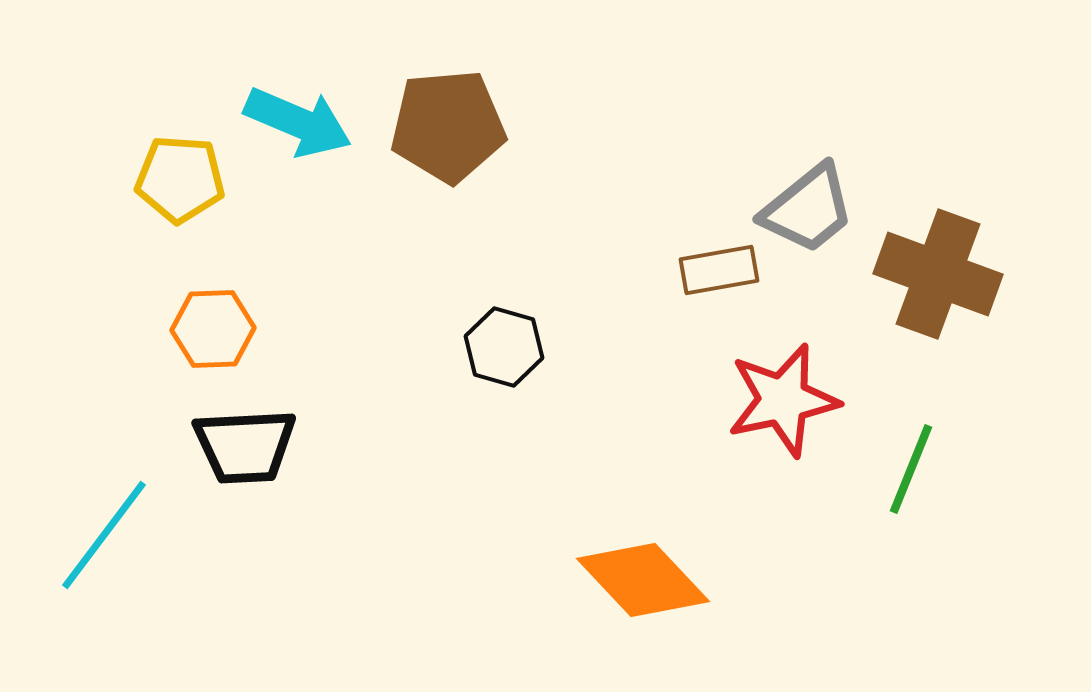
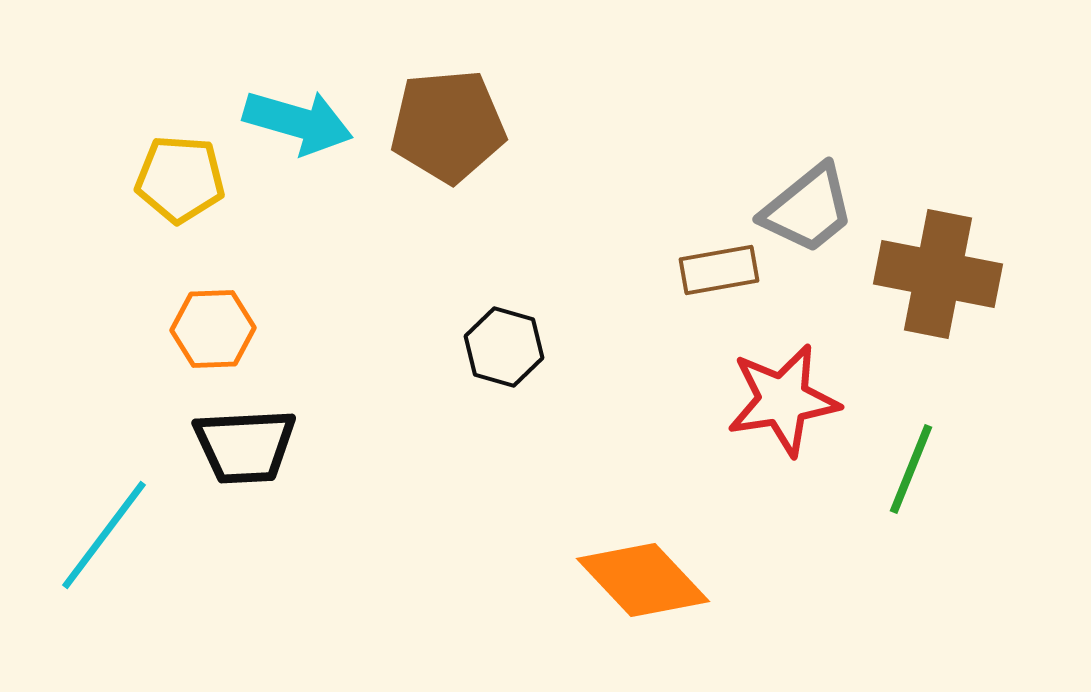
cyan arrow: rotated 7 degrees counterclockwise
brown cross: rotated 9 degrees counterclockwise
red star: rotated 3 degrees clockwise
